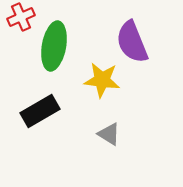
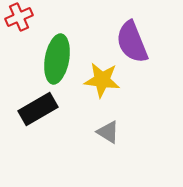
red cross: moved 2 px left
green ellipse: moved 3 px right, 13 px down
black rectangle: moved 2 px left, 2 px up
gray triangle: moved 1 px left, 2 px up
